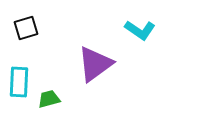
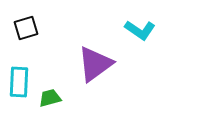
green trapezoid: moved 1 px right, 1 px up
